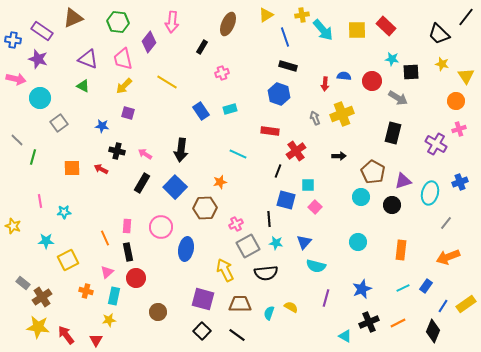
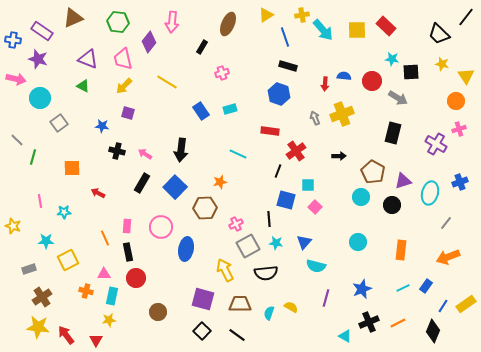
red arrow at (101, 169): moved 3 px left, 24 px down
pink triangle at (107, 272): moved 3 px left, 2 px down; rotated 40 degrees clockwise
gray rectangle at (23, 283): moved 6 px right, 14 px up; rotated 56 degrees counterclockwise
cyan rectangle at (114, 296): moved 2 px left
